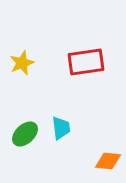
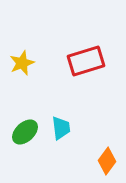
red rectangle: moved 1 px up; rotated 9 degrees counterclockwise
green ellipse: moved 2 px up
orange diamond: moved 1 px left; rotated 60 degrees counterclockwise
